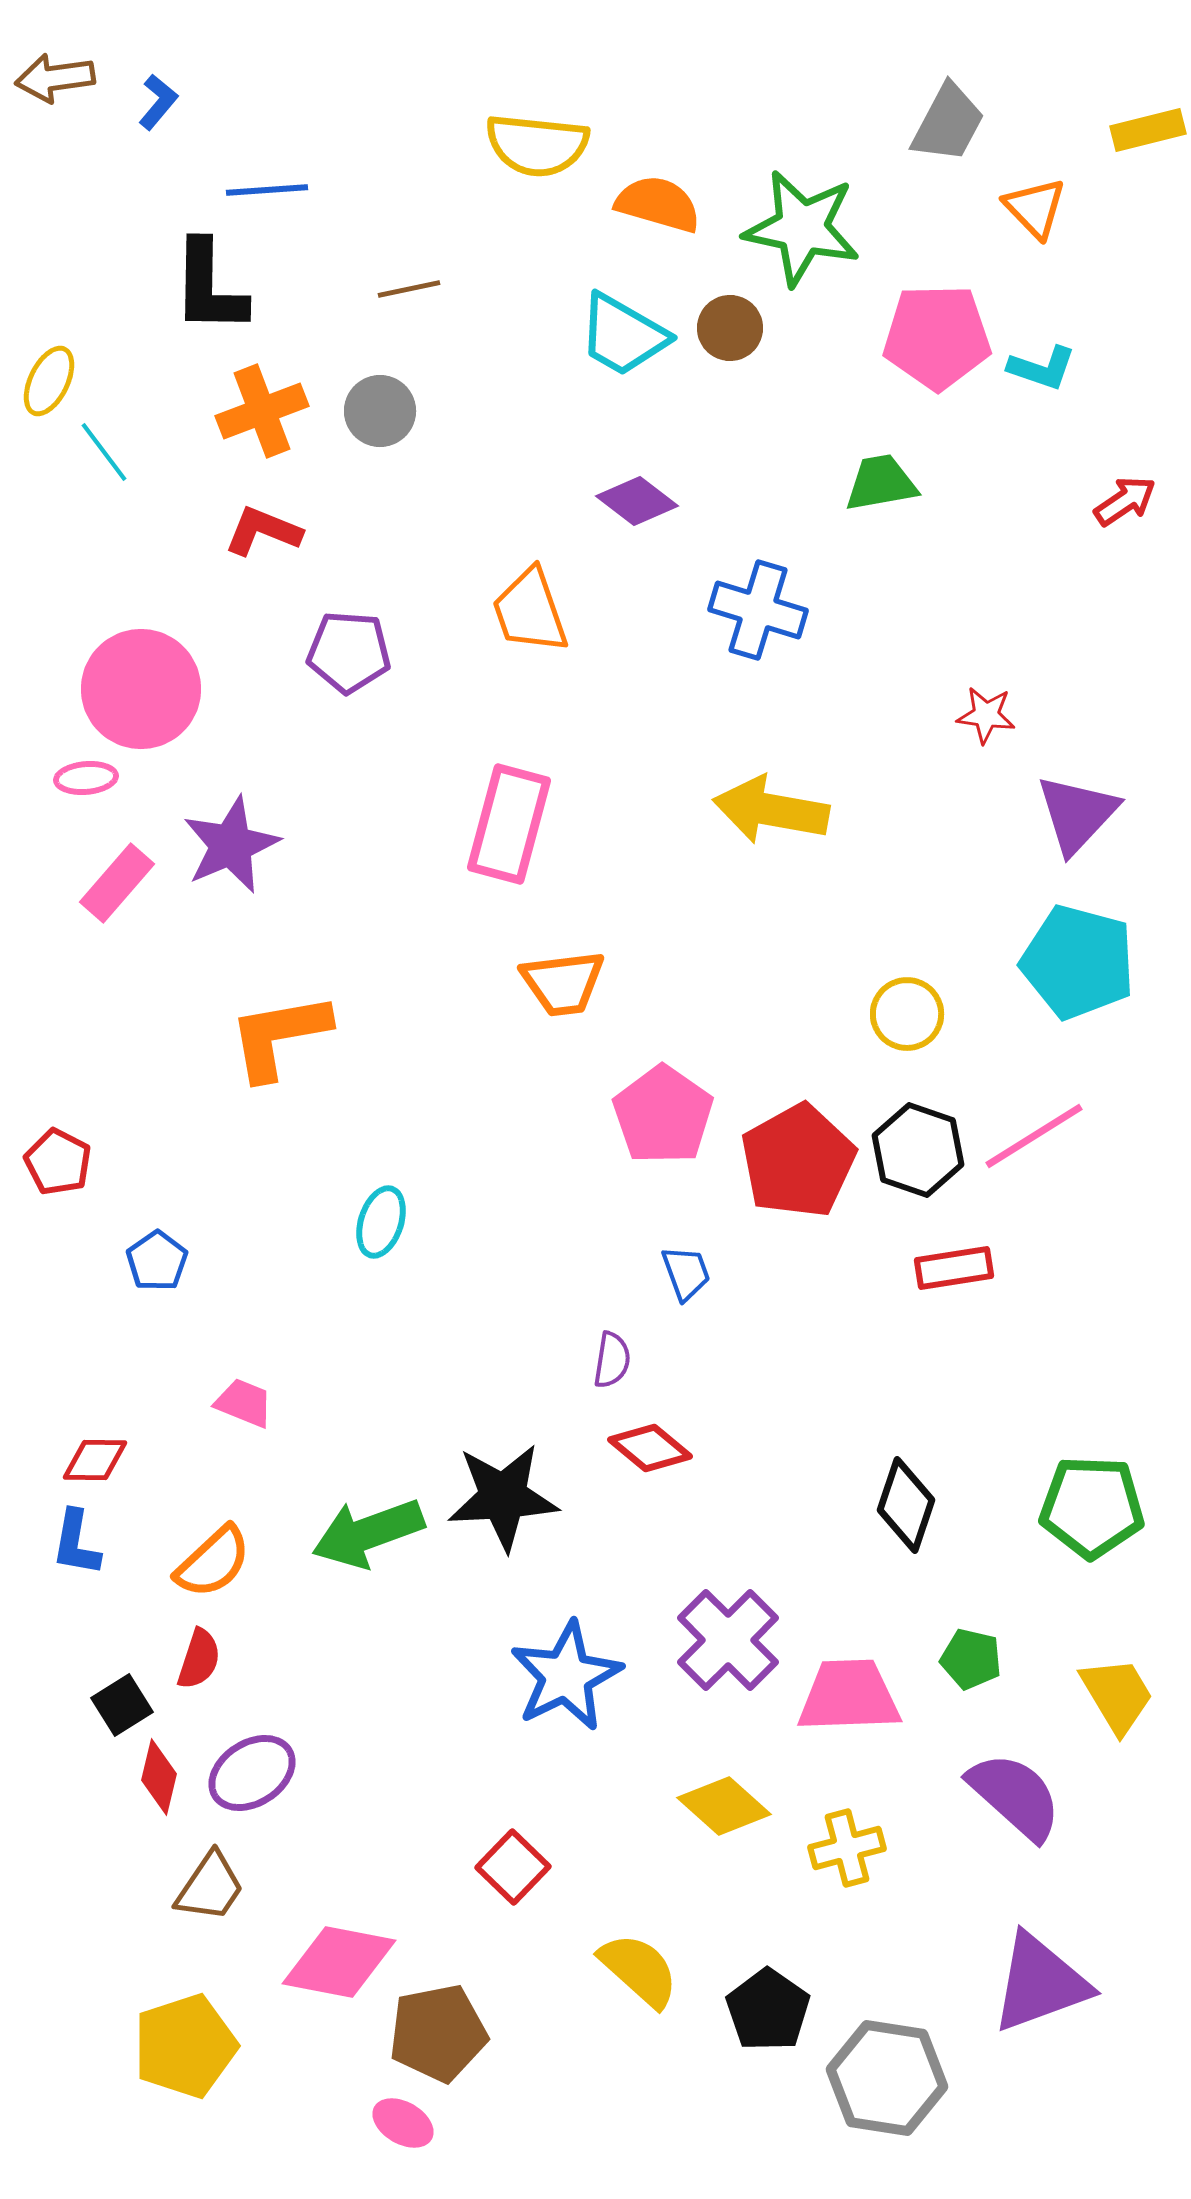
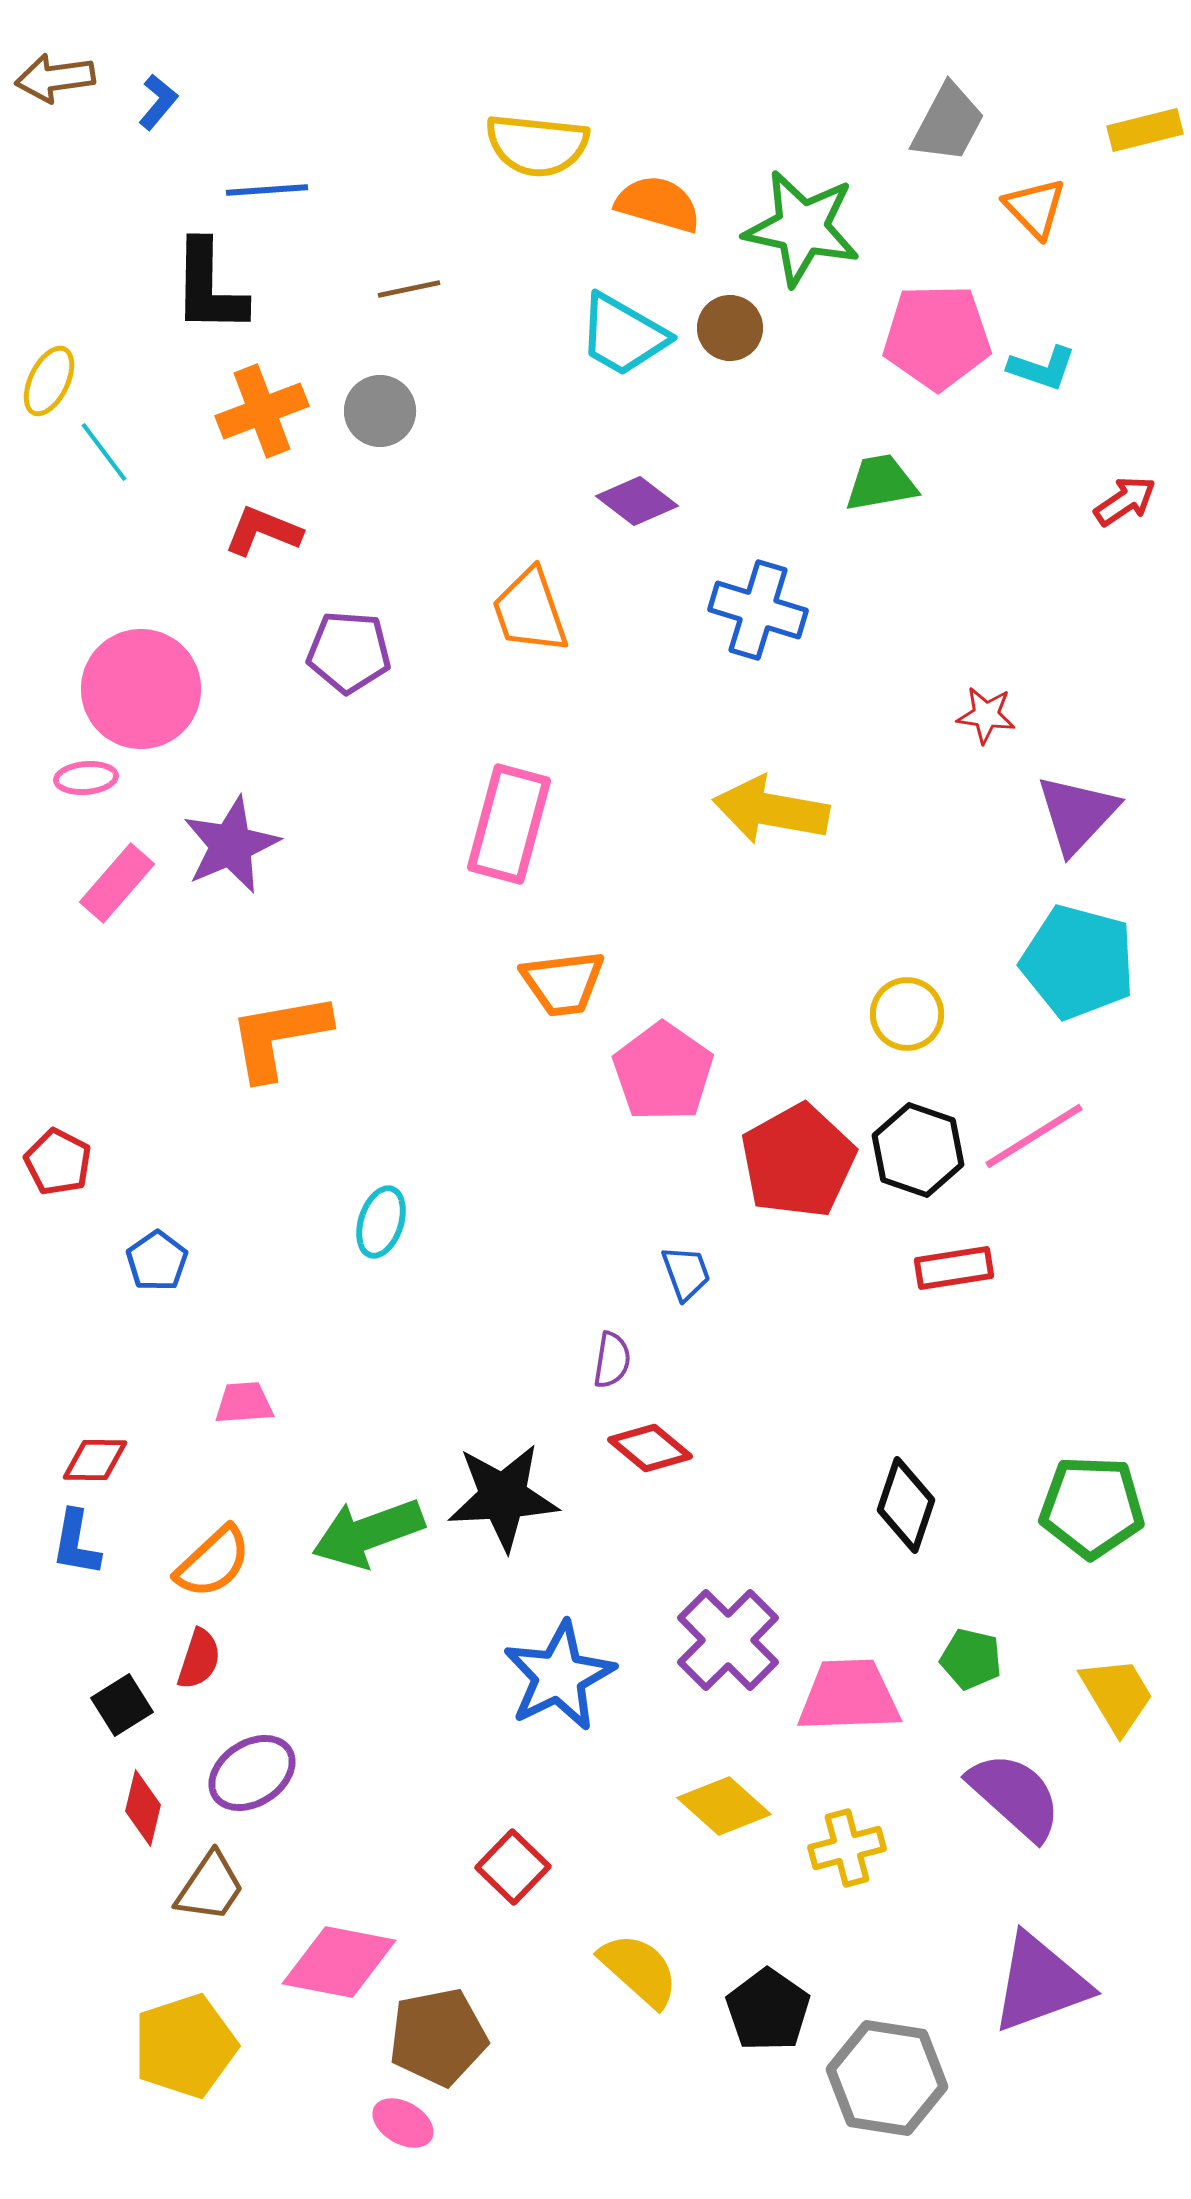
yellow rectangle at (1148, 130): moved 3 px left
pink pentagon at (663, 1115): moved 43 px up
pink trapezoid at (244, 1403): rotated 26 degrees counterclockwise
blue star at (566, 1676): moved 7 px left
red diamond at (159, 1777): moved 16 px left, 31 px down
brown pentagon at (438, 2033): moved 4 px down
